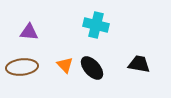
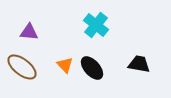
cyan cross: rotated 25 degrees clockwise
brown ellipse: rotated 44 degrees clockwise
